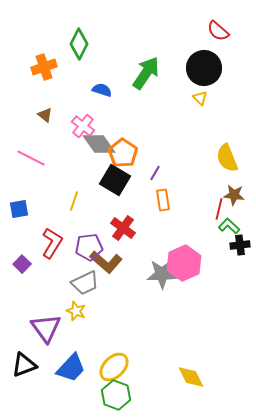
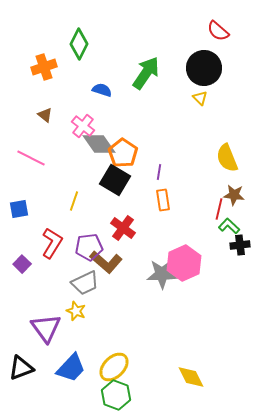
purple line: moved 4 px right, 1 px up; rotated 21 degrees counterclockwise
black triangle: moved 3 px left, 3 px down
